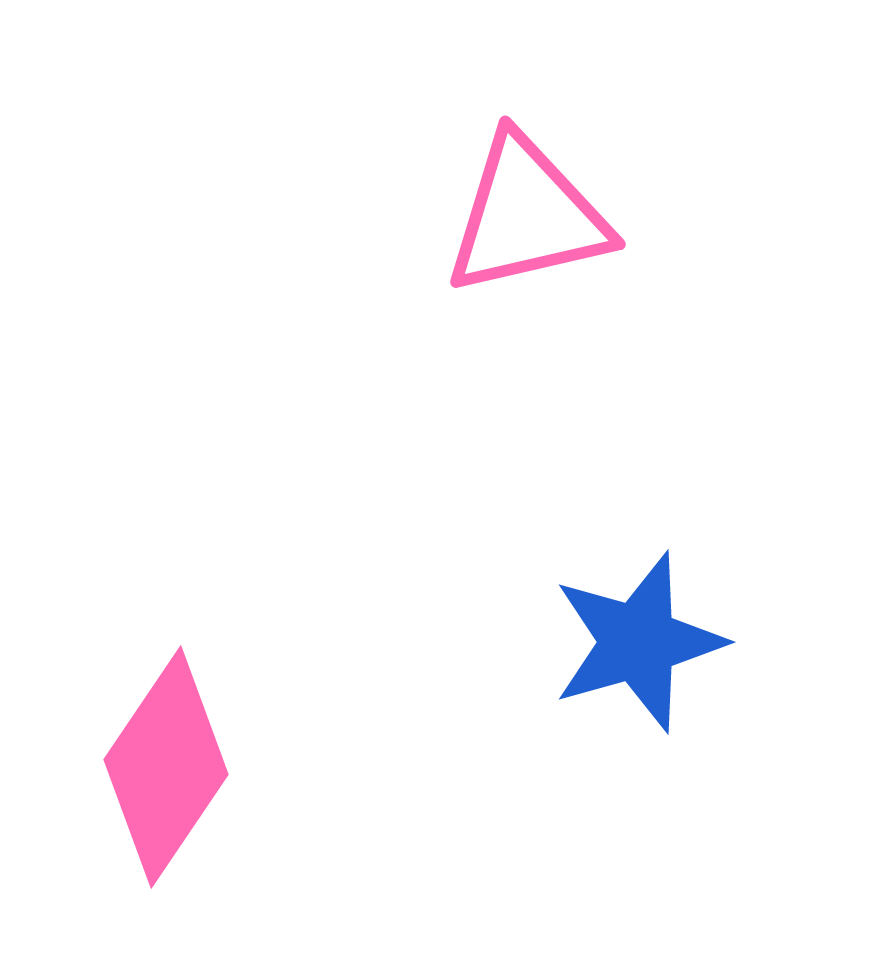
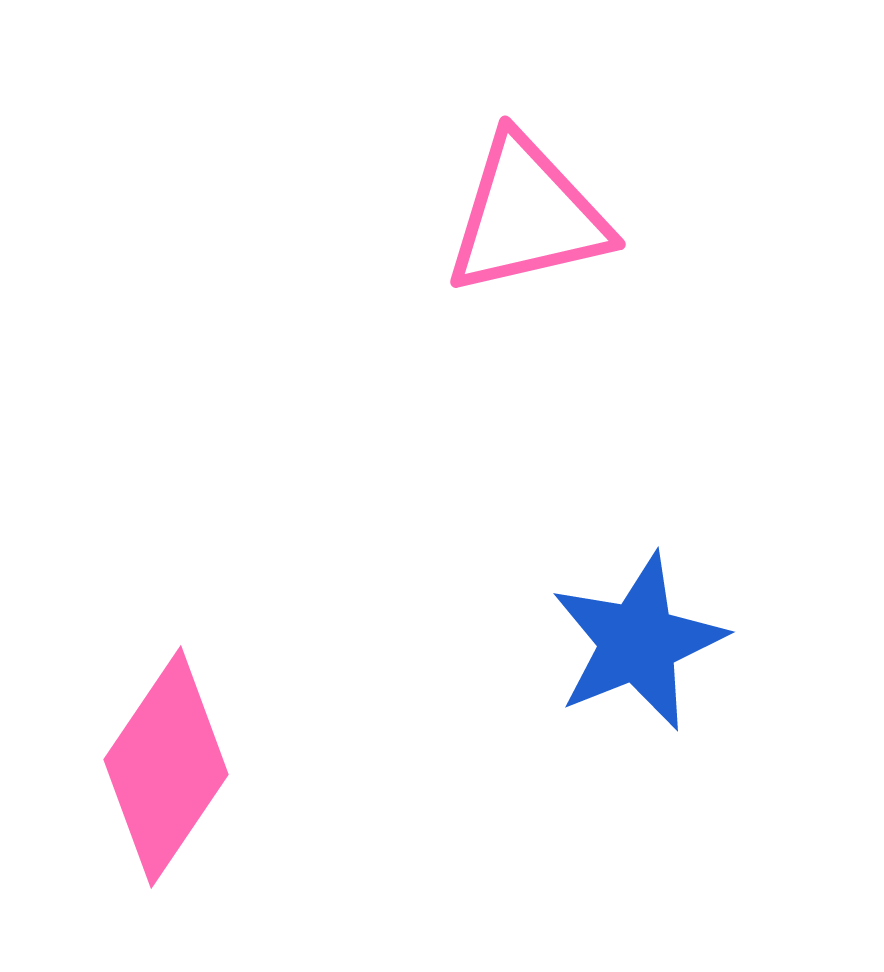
blue star: rotated 6 degrees counterclockwise
